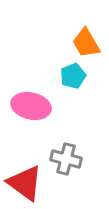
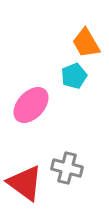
cyan pentagon: moved 1 px right
pink ellipse: moved 1 px up; rotated 60 degrees counterclockwise
gray cross: moved 1 px right, 9 px down
